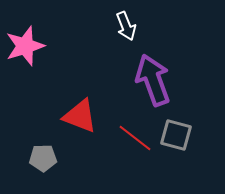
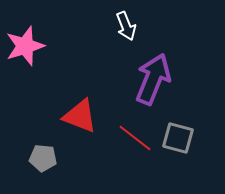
purple arrow: moved 1 px up; rotated 42 degrees clockwise
gray square: moved 2 px right, 3 px down
gray pentagon: rotated 8 degrees clockwise
